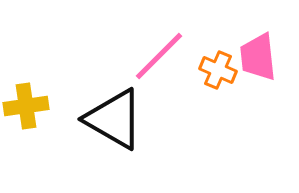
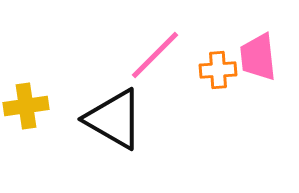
pink line: moved 4 px left, 1 px up
orange cross: rotated 27 degrees counterclockwise
